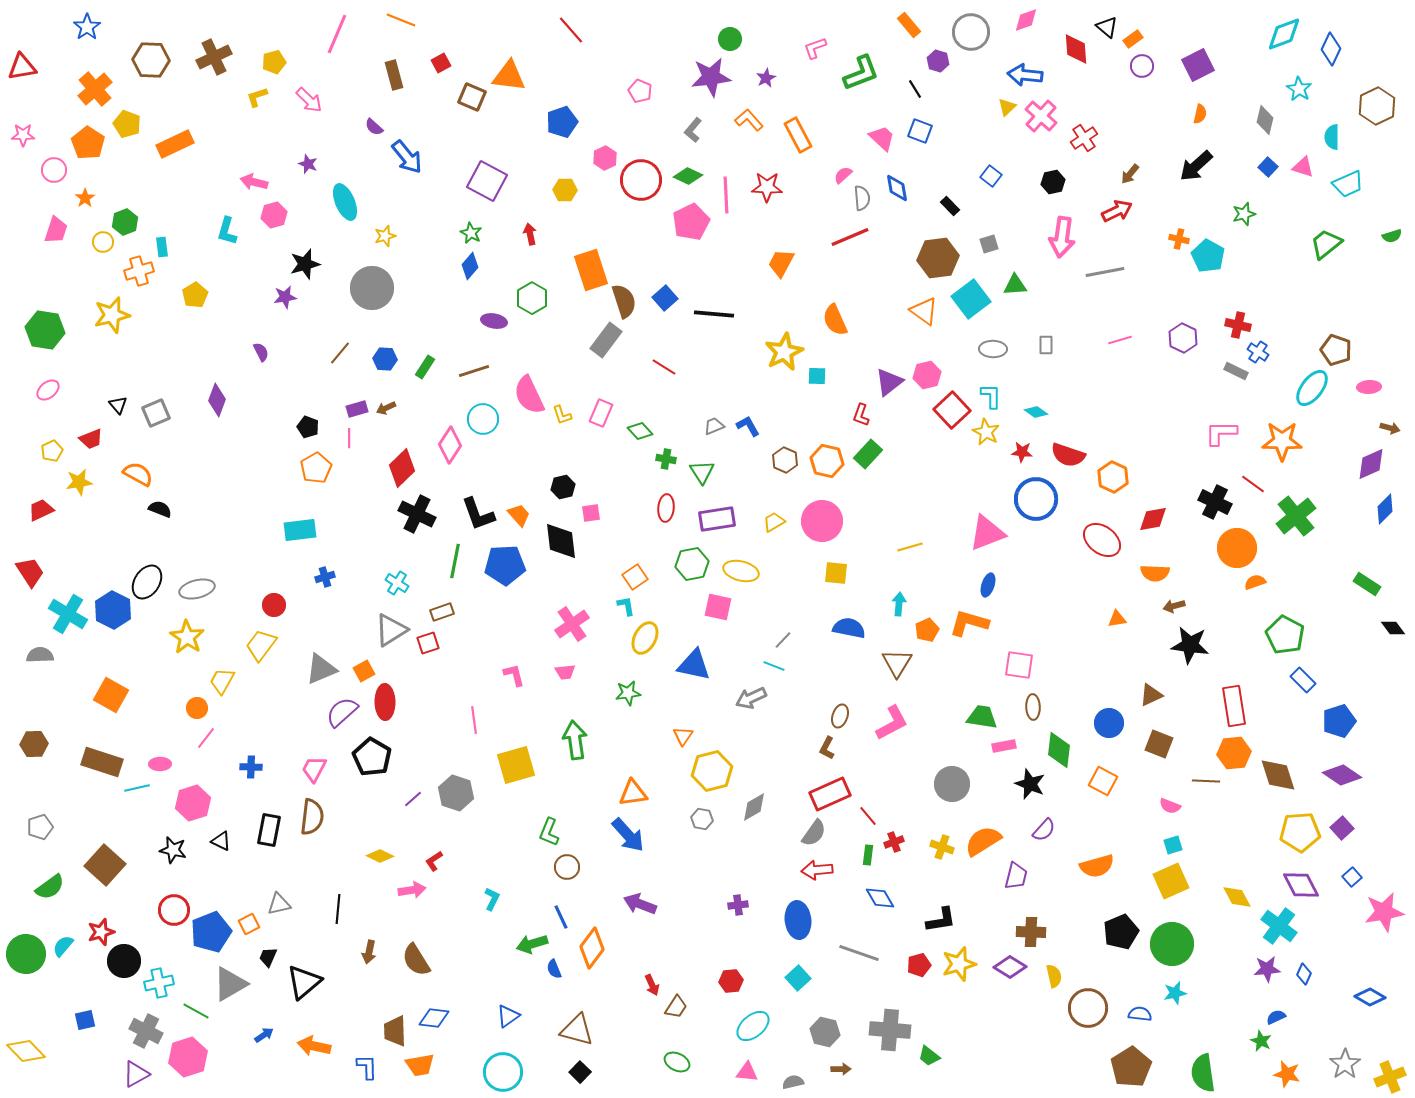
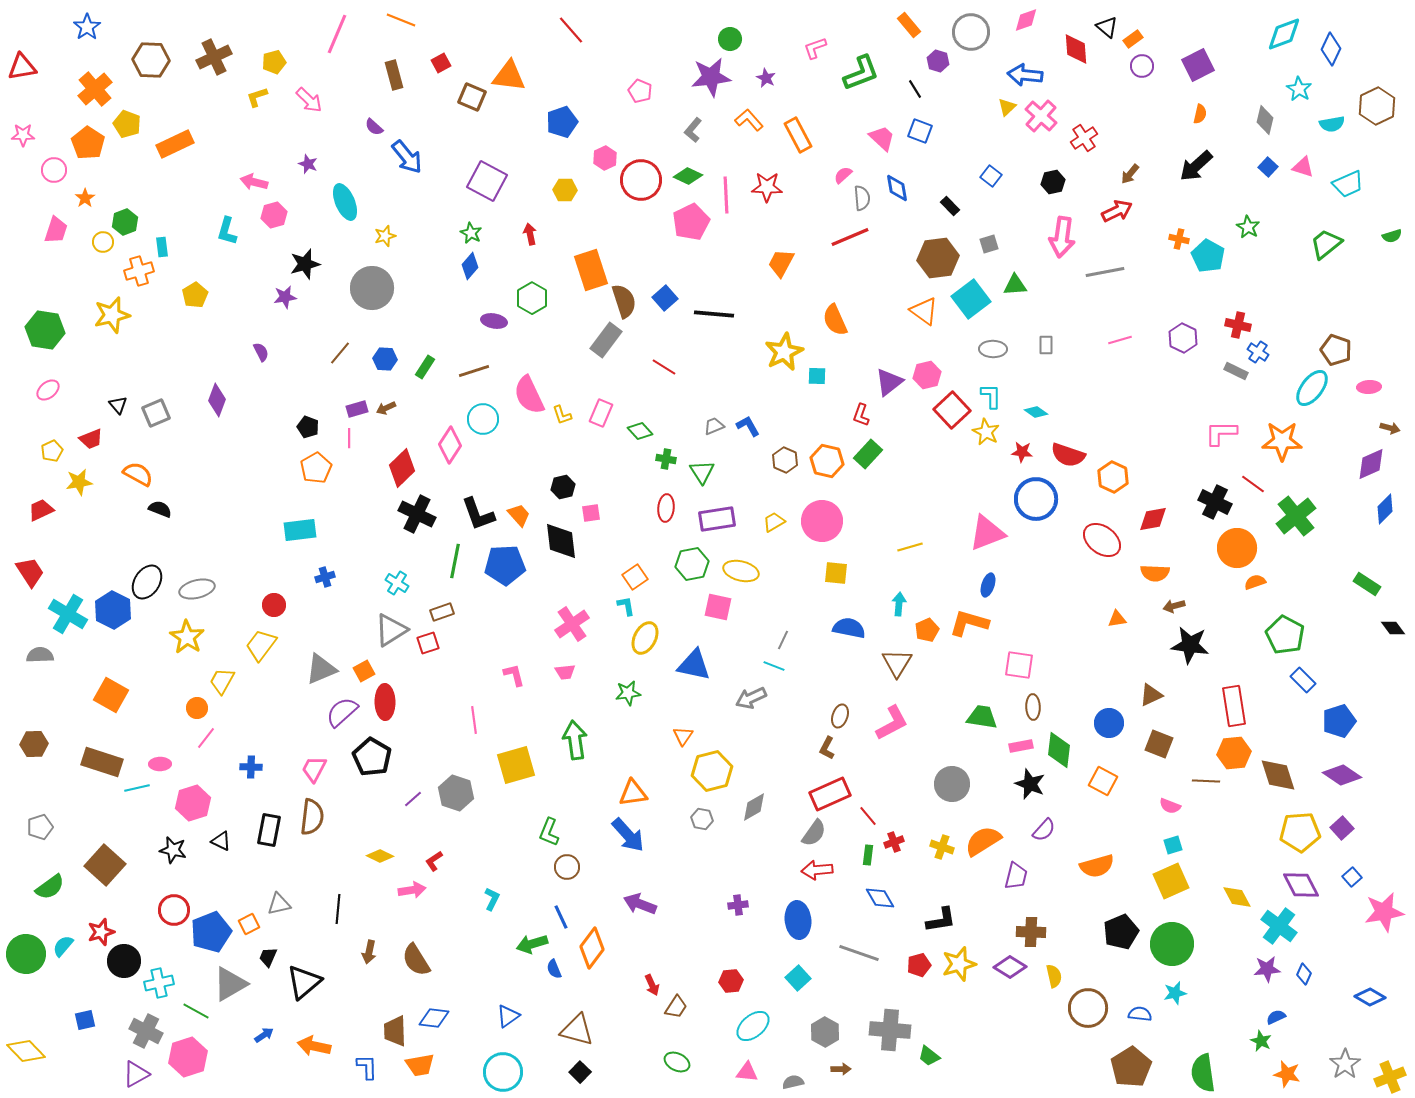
purple star at (766, 78): rotated 18 degrees counterclockwise
cyan semicircle at (1332, 137): moved 13 px up; rotated 100 degrees counterclockwise
green star at (1244, 214): moved 4 px right, 13 px down; rotated 25 degrees counterclockwise
gray line at (783, 640): rotated 18 degrees counterclockwise
pink rectangle at (1004, 746): moved 17 px right
gray hexagon at (825, 1032): rotated 16 degrees clockwise
